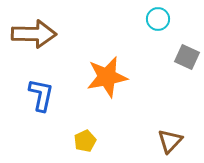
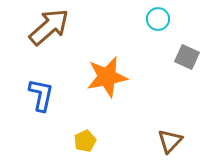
brown arrow: moved 15 px right, 7 px up; rotated 42 degrees counterclockwise
